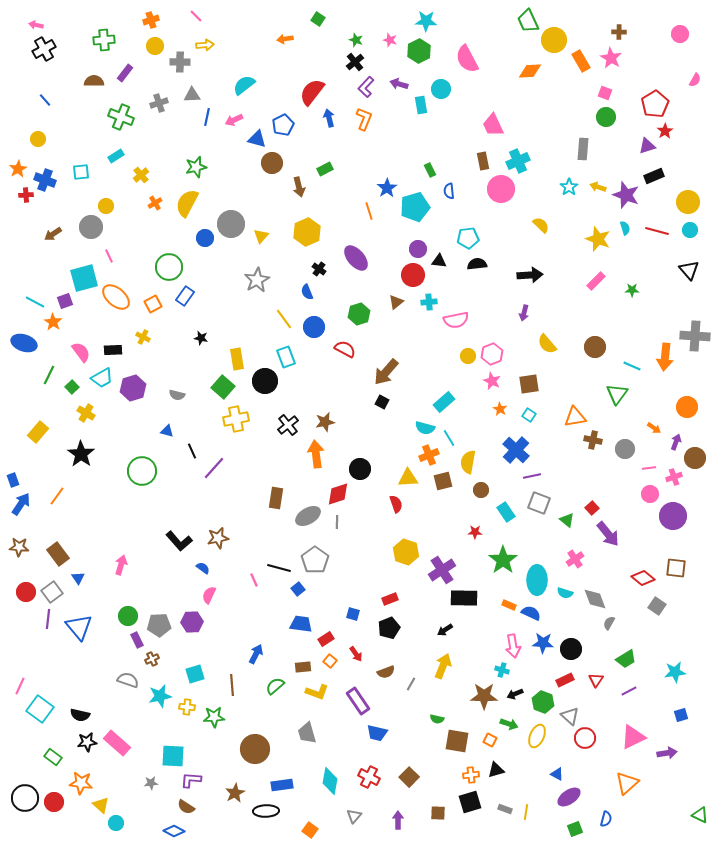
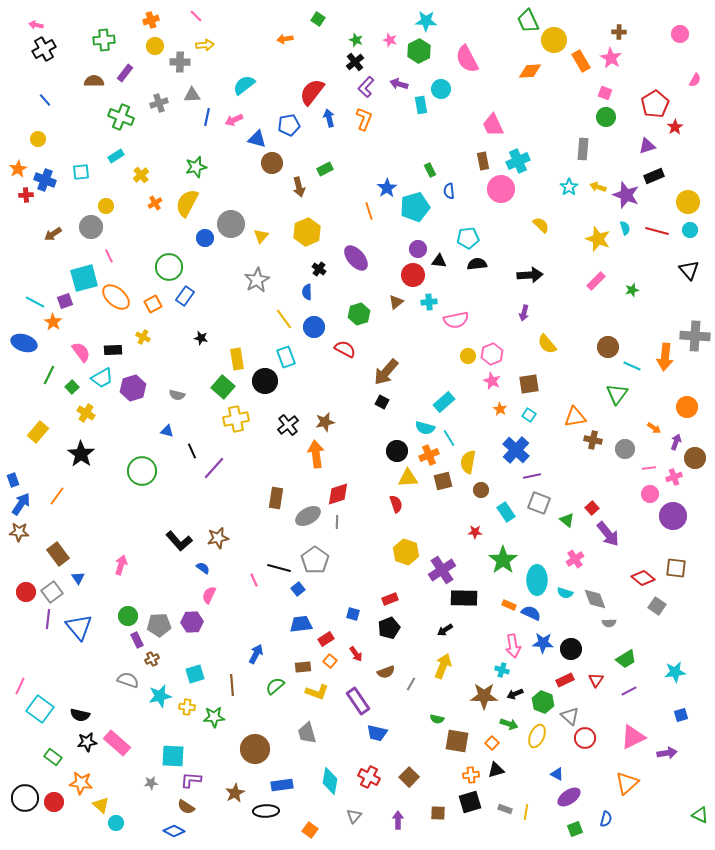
blue pentagon at (283, 125): moved 6 px right; rotated 15 degrees clockwise
red star at (665, 131): moved 10 px right, 4 px up
green star at (632, 290): rotated 16 degrees counterclockwise
blue semicircle at (307, 292): rotated 21 degrees clockwise
brown circle at (595, 347): moved 13 px right
black circle at (360, 469): moved 37 px right, 18 px up
brown star at (19, 547): moved 15 px up
gray semicircle at (609, 623): rotated 120 degrees counterclockwise
blue trapezoid at (301, 624): rotated 15 degrees counterclockwise
orange square at (490, 740): moved 2 px right, 3 px down; rotated 16 degrees clockwise
